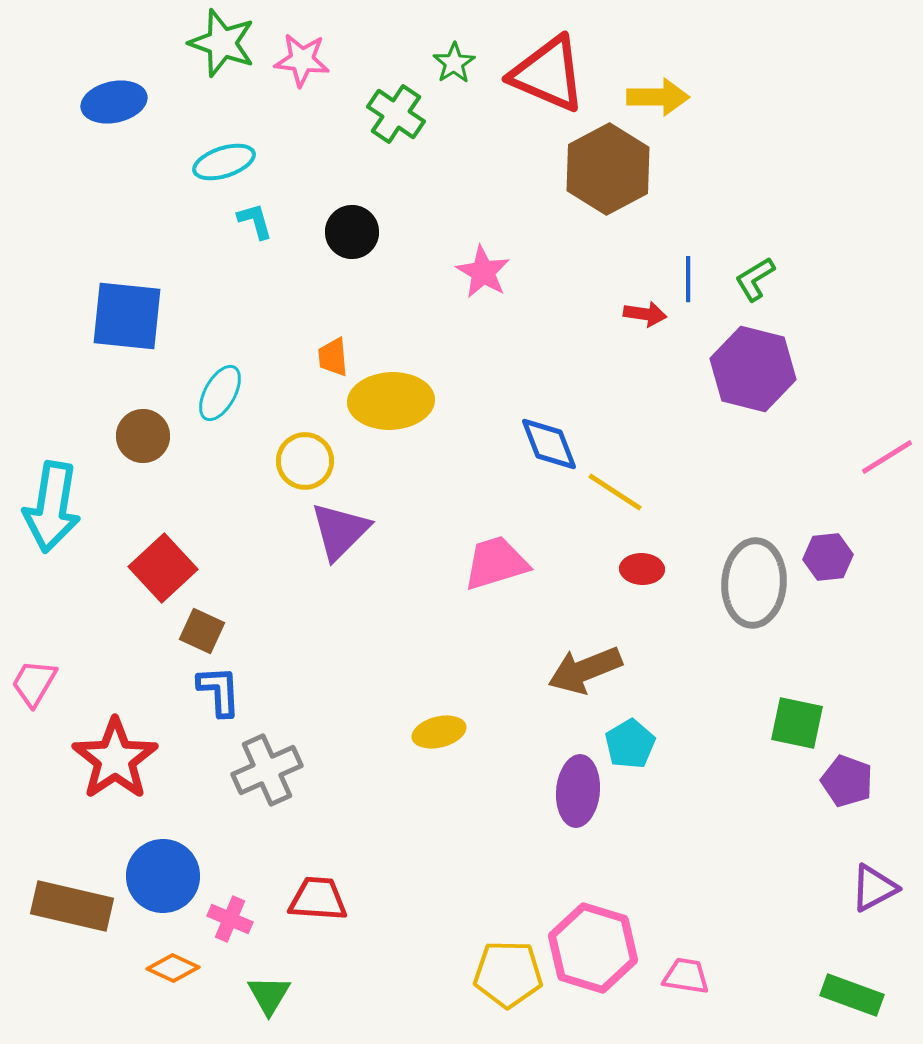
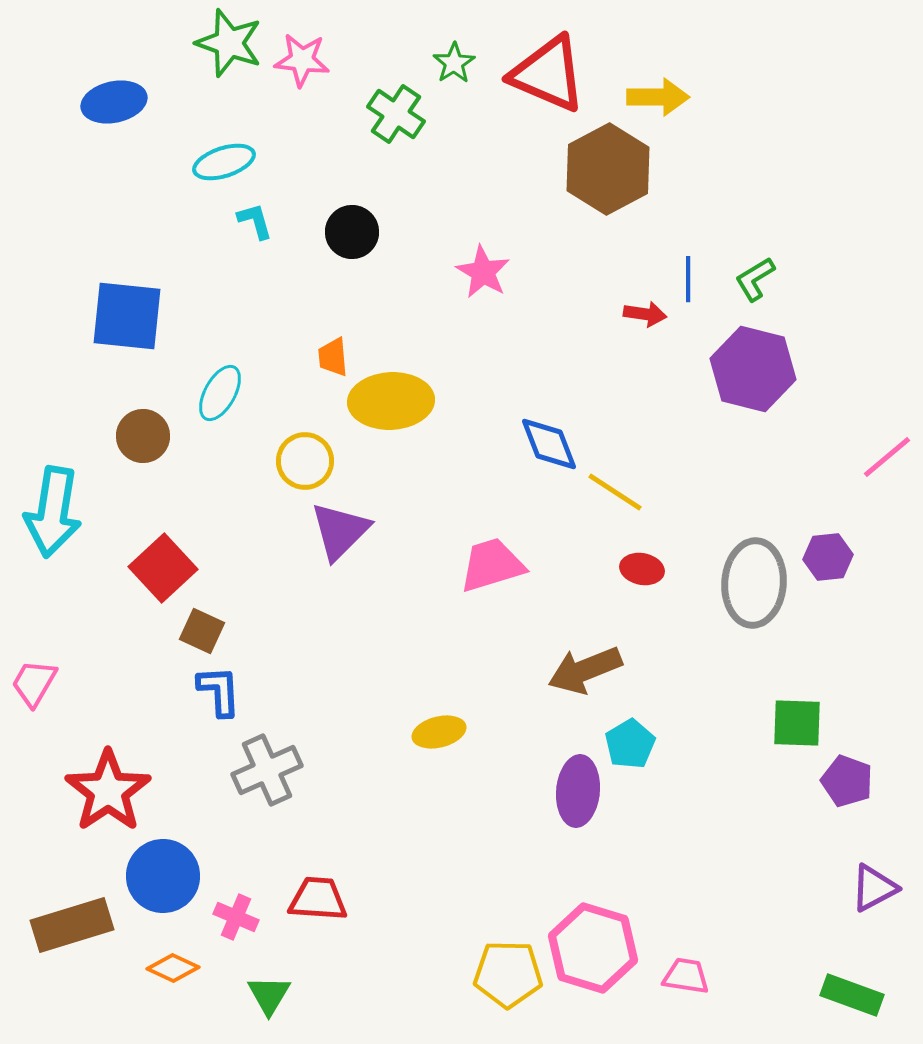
green star at (222, 43): moved 7 px right
pink line at (887, 457): rotated 8 degrees counterclockwise
cyan arrow at (52, 507): moved 1 px right, 5 px down
pink trapezoid at (496, 563): moved 4 px left, 2 px down
red ellipse at (642, 569): rotated 9 degrees clockwise
green square at (797, 723): rotated 10 degrees counterclockwise
red star at (115, 759): moved 7 px left, 32 px down
brown rectangle at (72, 906): moved 19 px down; rotated 30 degrees counterclockwise
pink cross at (230, 919): moved 6 px right, 2 px up
